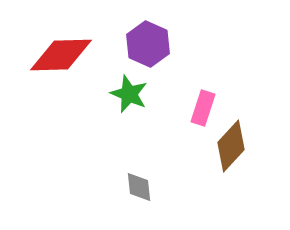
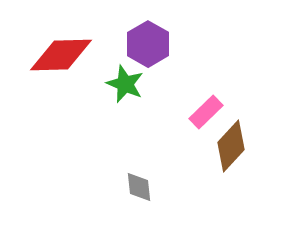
purple hexagon: rotated 6 degrees clockwise
green star: moved 4 px left, 10 px up
pink rectangle: moved 3 px right, 4 px down; rotated 28 degrees clockwise
